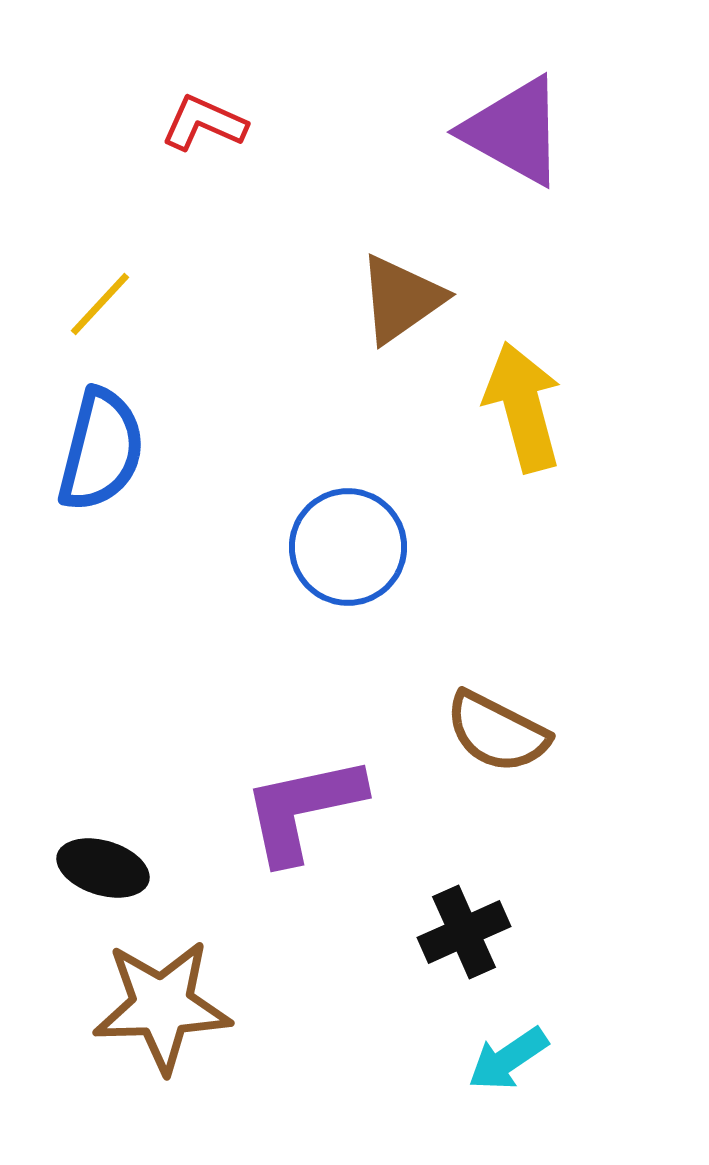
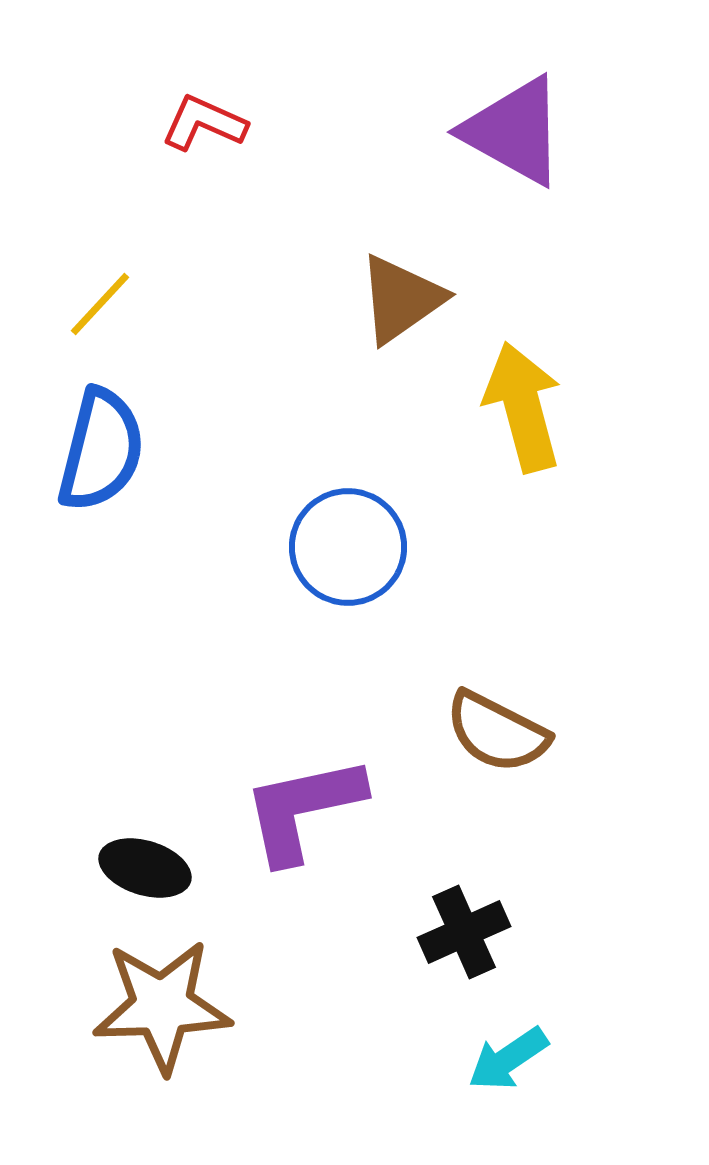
black ellipse: moved 42 px right
